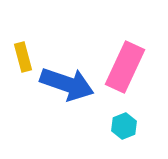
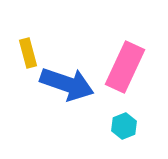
yellow rectangle: moved 5 px right, 4 px up
